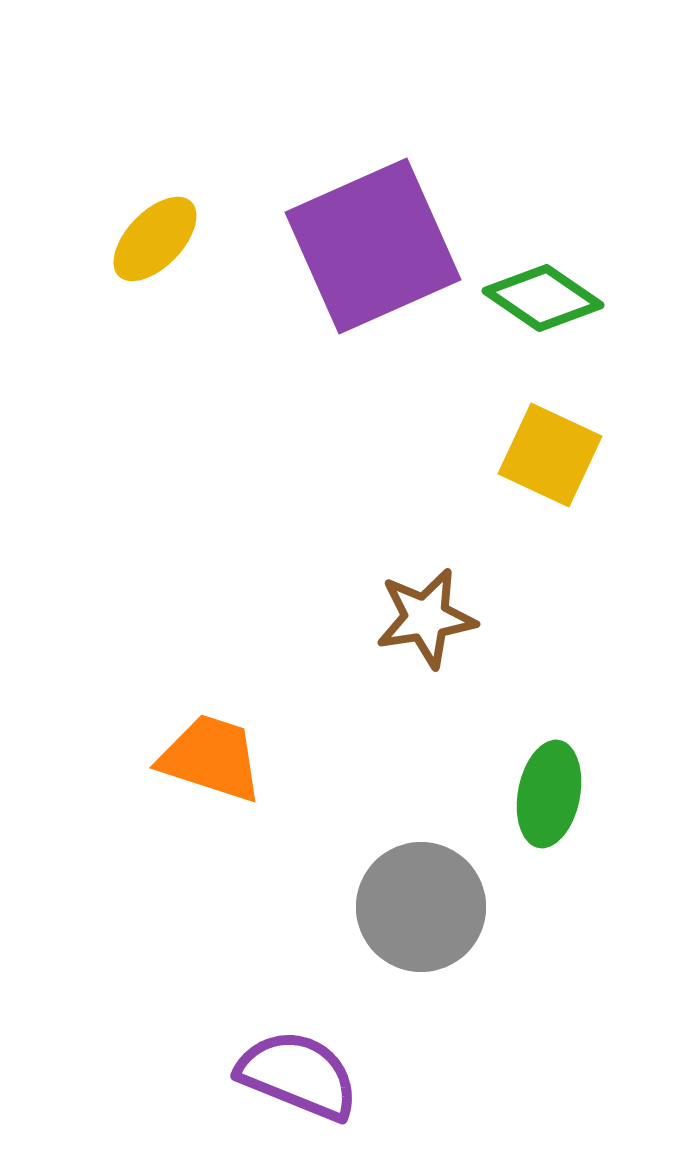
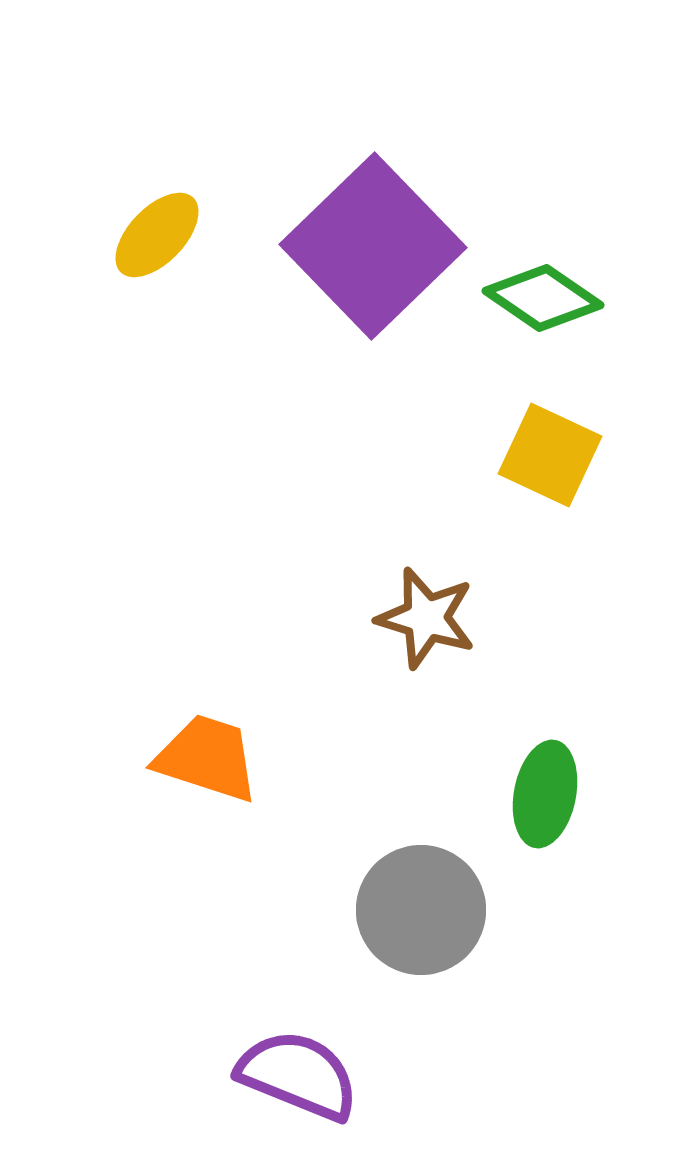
yellow ellipse: moved 2 px right, 4 px up
purple square: rotated 20 degrees counterclockwise
brown star: rotated 26 degrees clockwise
orange trapezoid: moved 4 px left
green ellipse: moved 4 px left
gray circle: moved 3 px down
